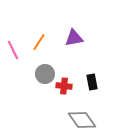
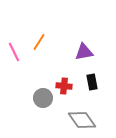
purple triangle: moved 10 px right, 14 px down
pink line: moved 1 px right, 2 px down
gray circle: moved 2 px left, 24 px down
